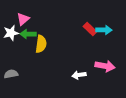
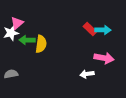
pink triangle: moved 6 px left, 4 px down
cyan arrow: moved 1 px left
green arrow: moved 1 px left, 6 px down
pink arrow: moved 1 px left, 8 px up
white arrow: moved 8 px right, 1 px up
